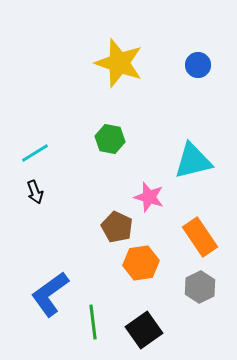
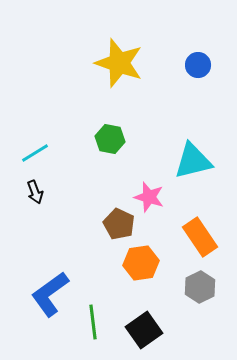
brown pentagon: moved 2 px right, 3 px up
